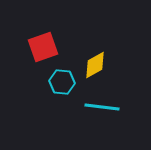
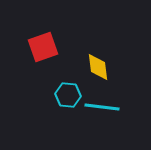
yellow diamond: moved 3 px right, 2 px down; rotated 68 degrees counterclockwise
cyan hexagon: moved 6 px right, 13 px down
